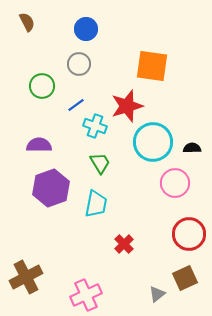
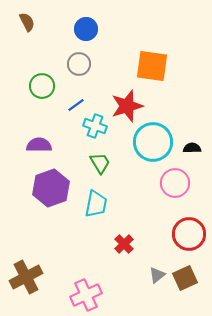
gray triangle: moved 19 px up
